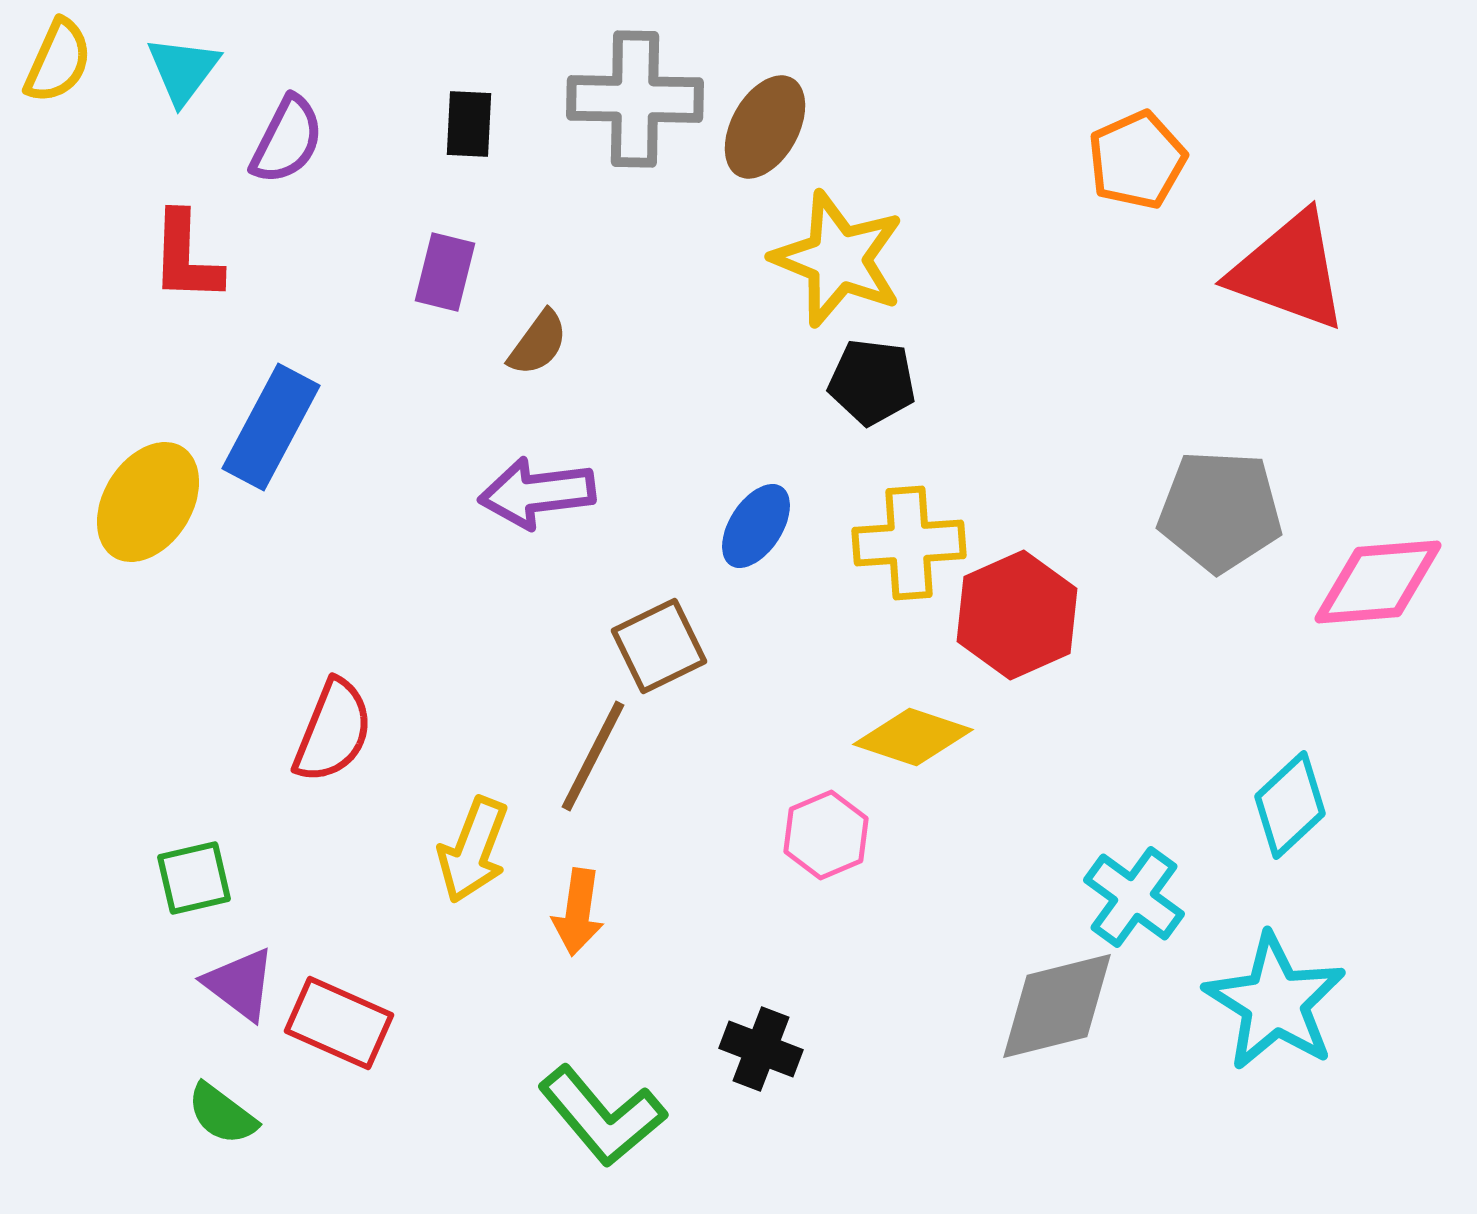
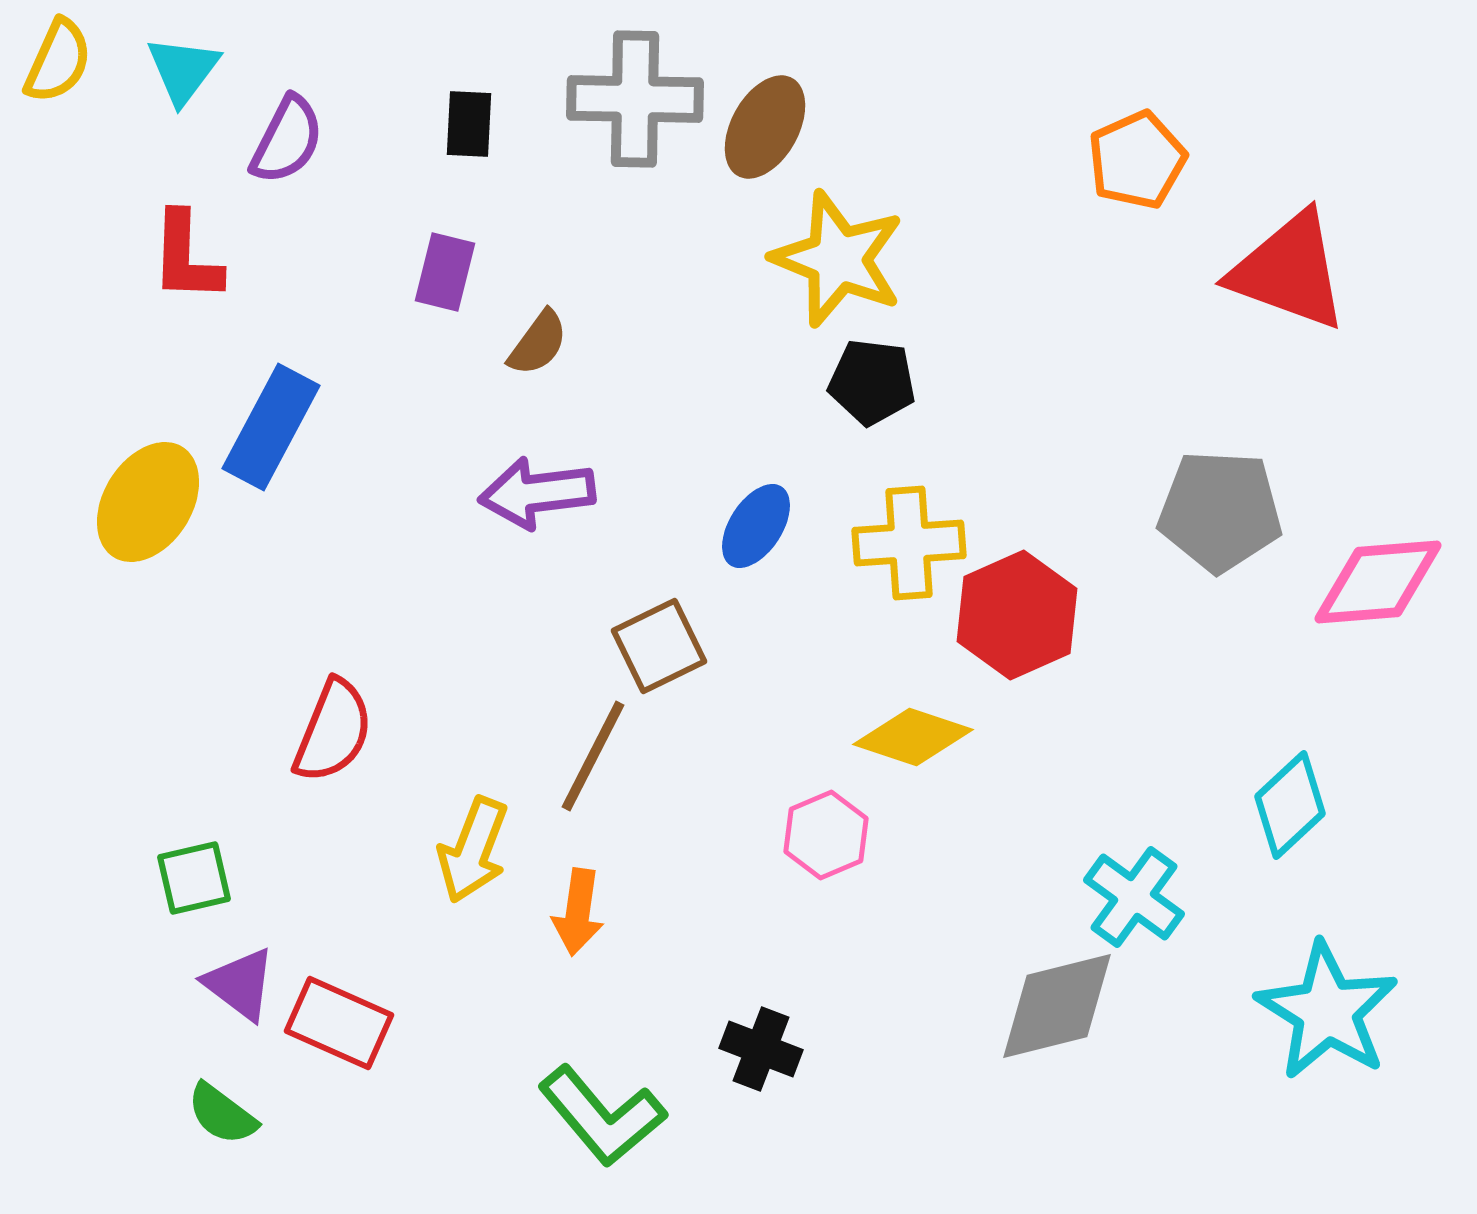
cyan star: moved 52 px right, 9 px down
